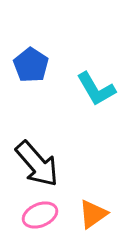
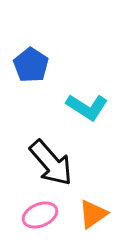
cyan L-shape: moved 9 px left, 18 px down; rotated 27 degrees counterclockwise
black arrow: moved 14 px right, 1 px up
